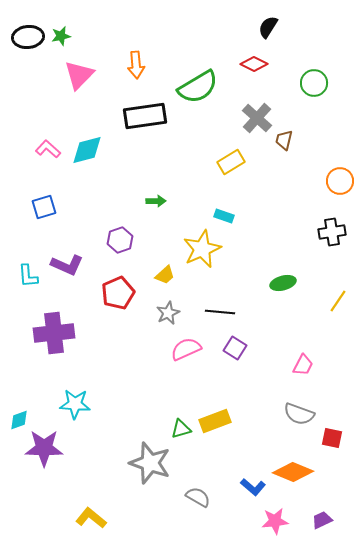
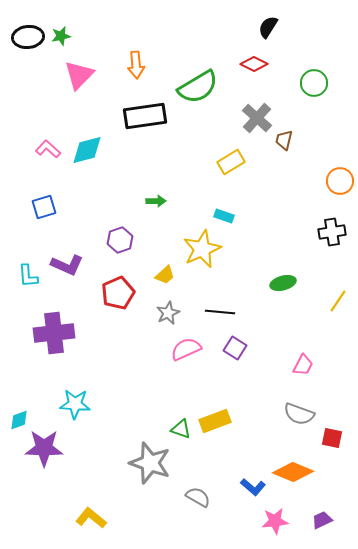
green triangle at (181, 429): rotated 35 degrees clockwise
